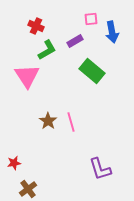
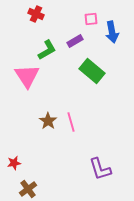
red cross: moved 12 px up
